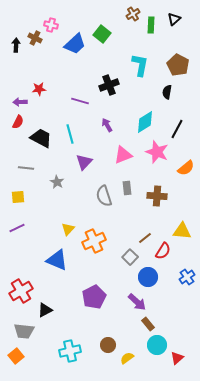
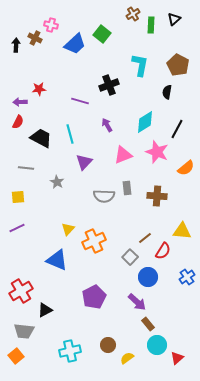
gray semicircle at (104, 196): rotated 70 degrees counterclockwise
